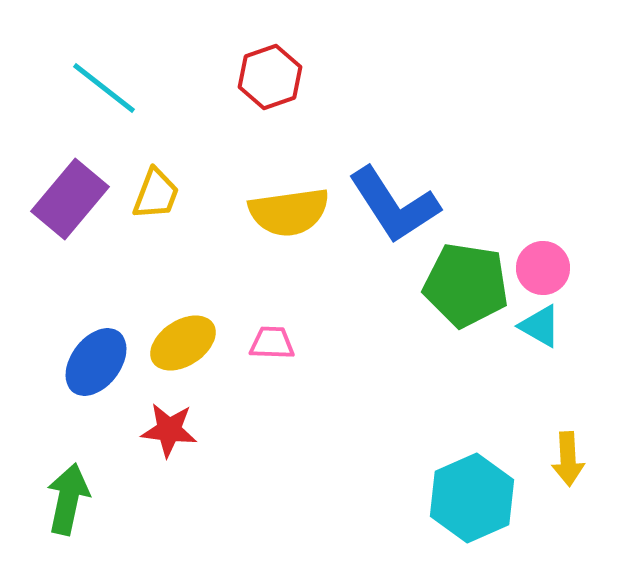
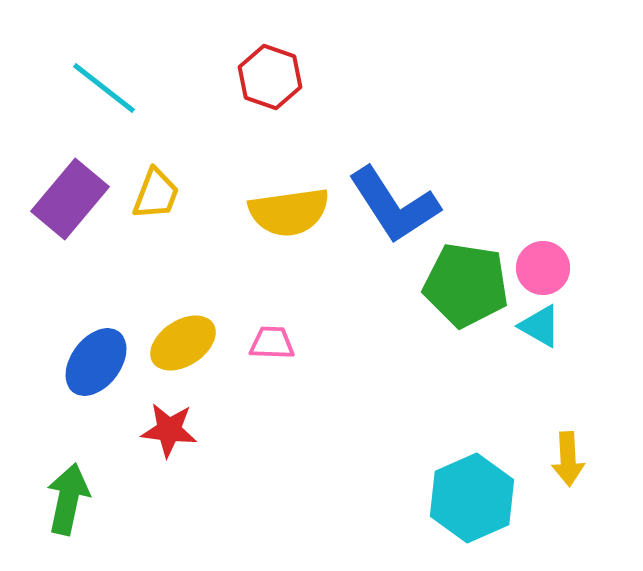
red hexagon: rotated 22 degrees counterclockwise
